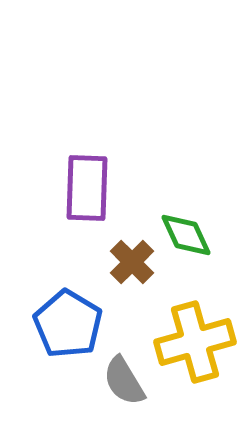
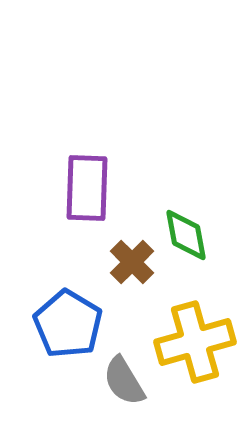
green diamond: rotated 14 degrees clockwise
